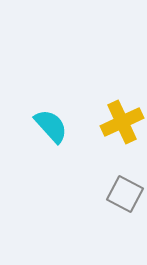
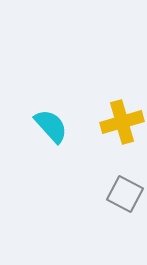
yellow cross: rotated 9 degrees clockwise
